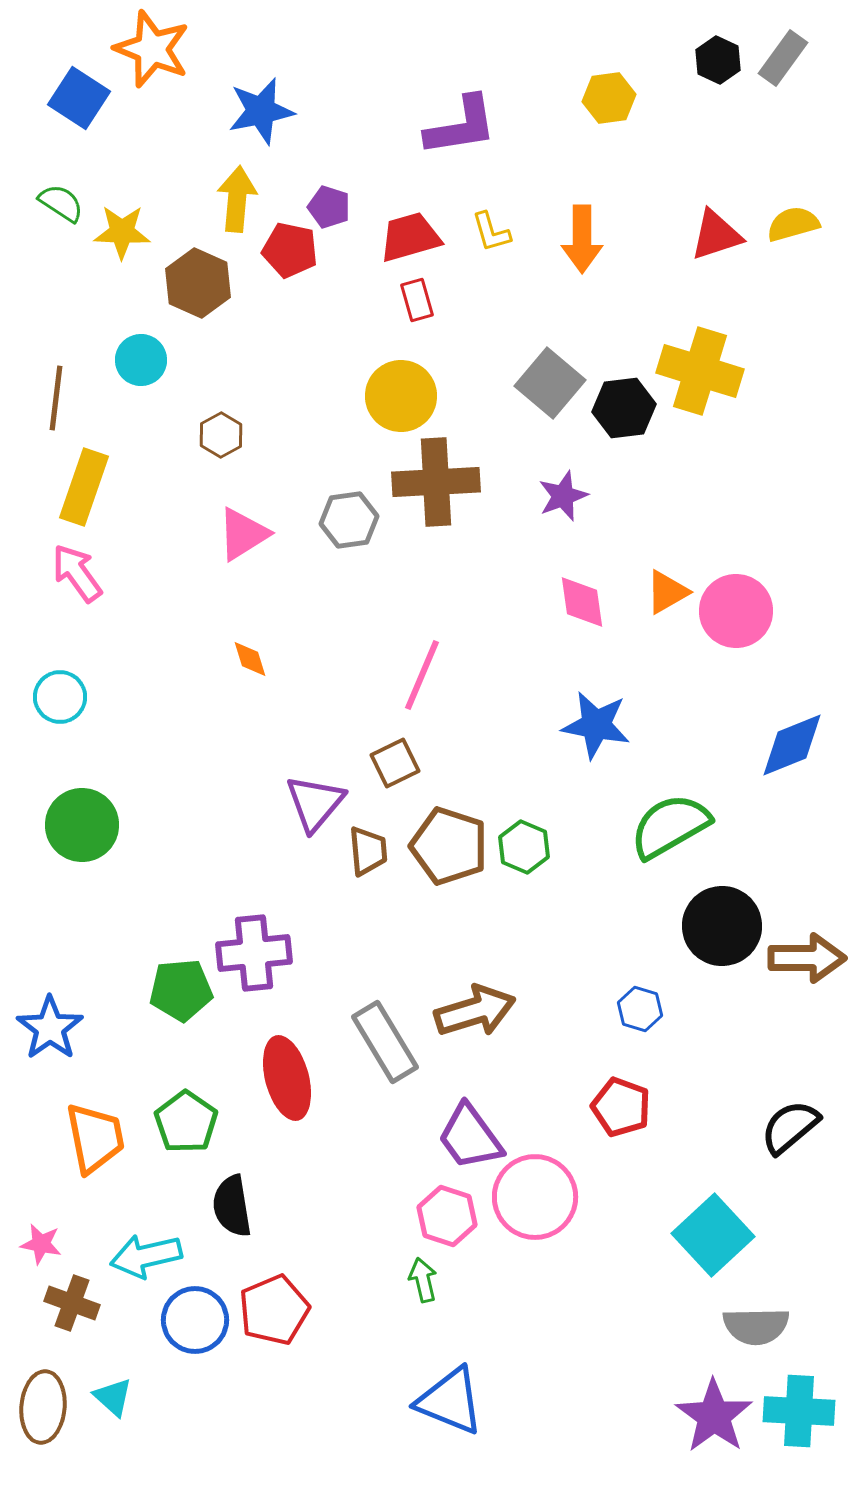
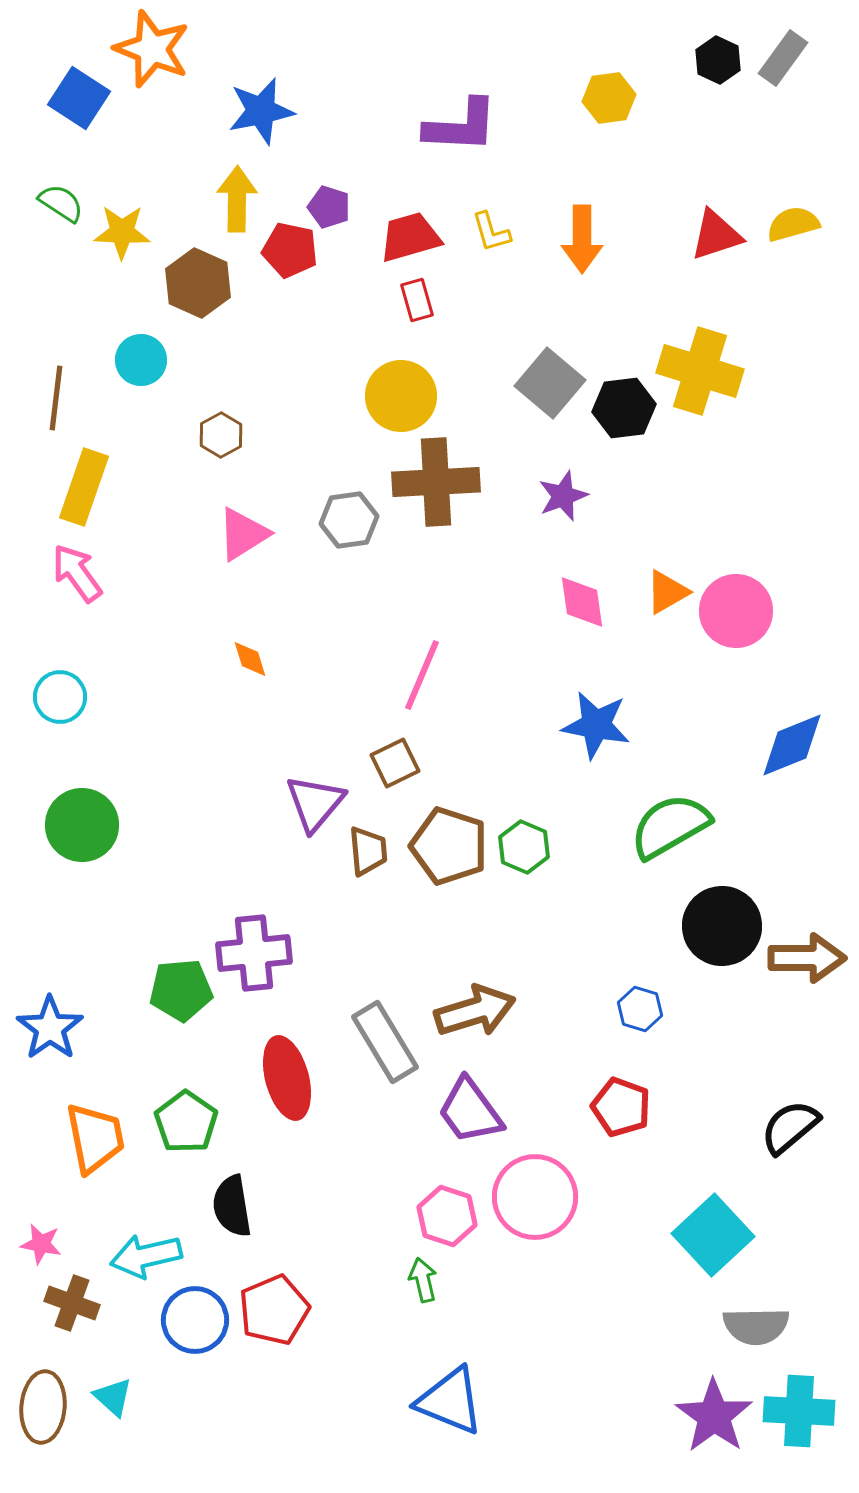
purple L-shape at (461, 126): rotated 12 degrees clockwise
yellow arrow at (237, 199): rotated 4 degrees counterclockwise
purple trapezoid at (470, 1137): moved 26 px up
